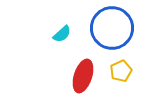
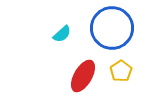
yellow pentagon: rotated 10 degrees counterclockwise
red ellipse: rotated 12 degrees clockwise
